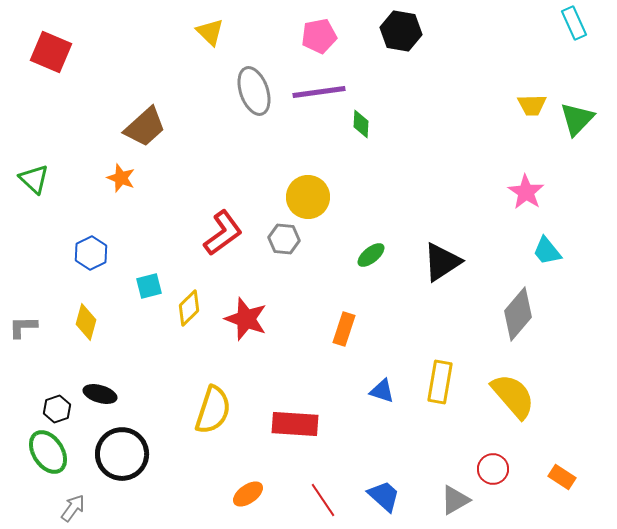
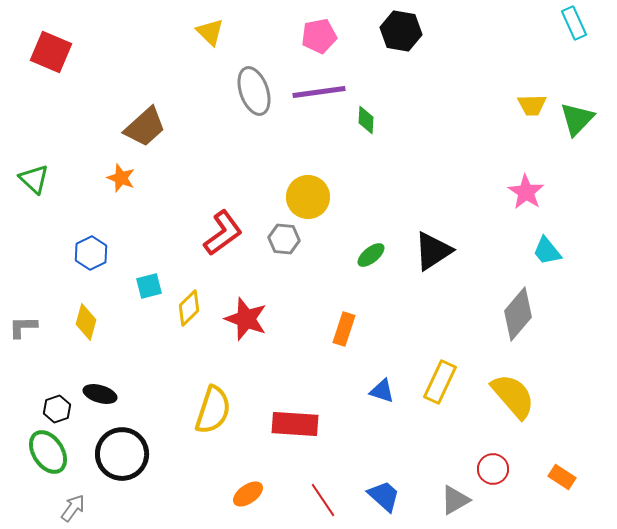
green diamond at (361, 124): moved 5 px right, 4 px up
black triangle at (442, 262): moved 9 px left, 11 px up
yellow rectangle at (440, 382): rotated 15 degrees clockwise
